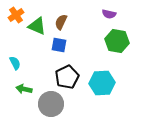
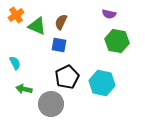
cyan hexagon: rotated 15 degrees clockwise
